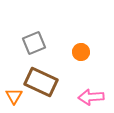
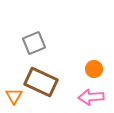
orange circle: moved 13 px right, 17 px down
